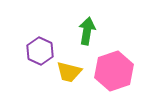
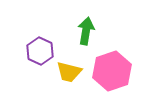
green arrow: moved 1 px left
pink hexagon: moved 2 px left
